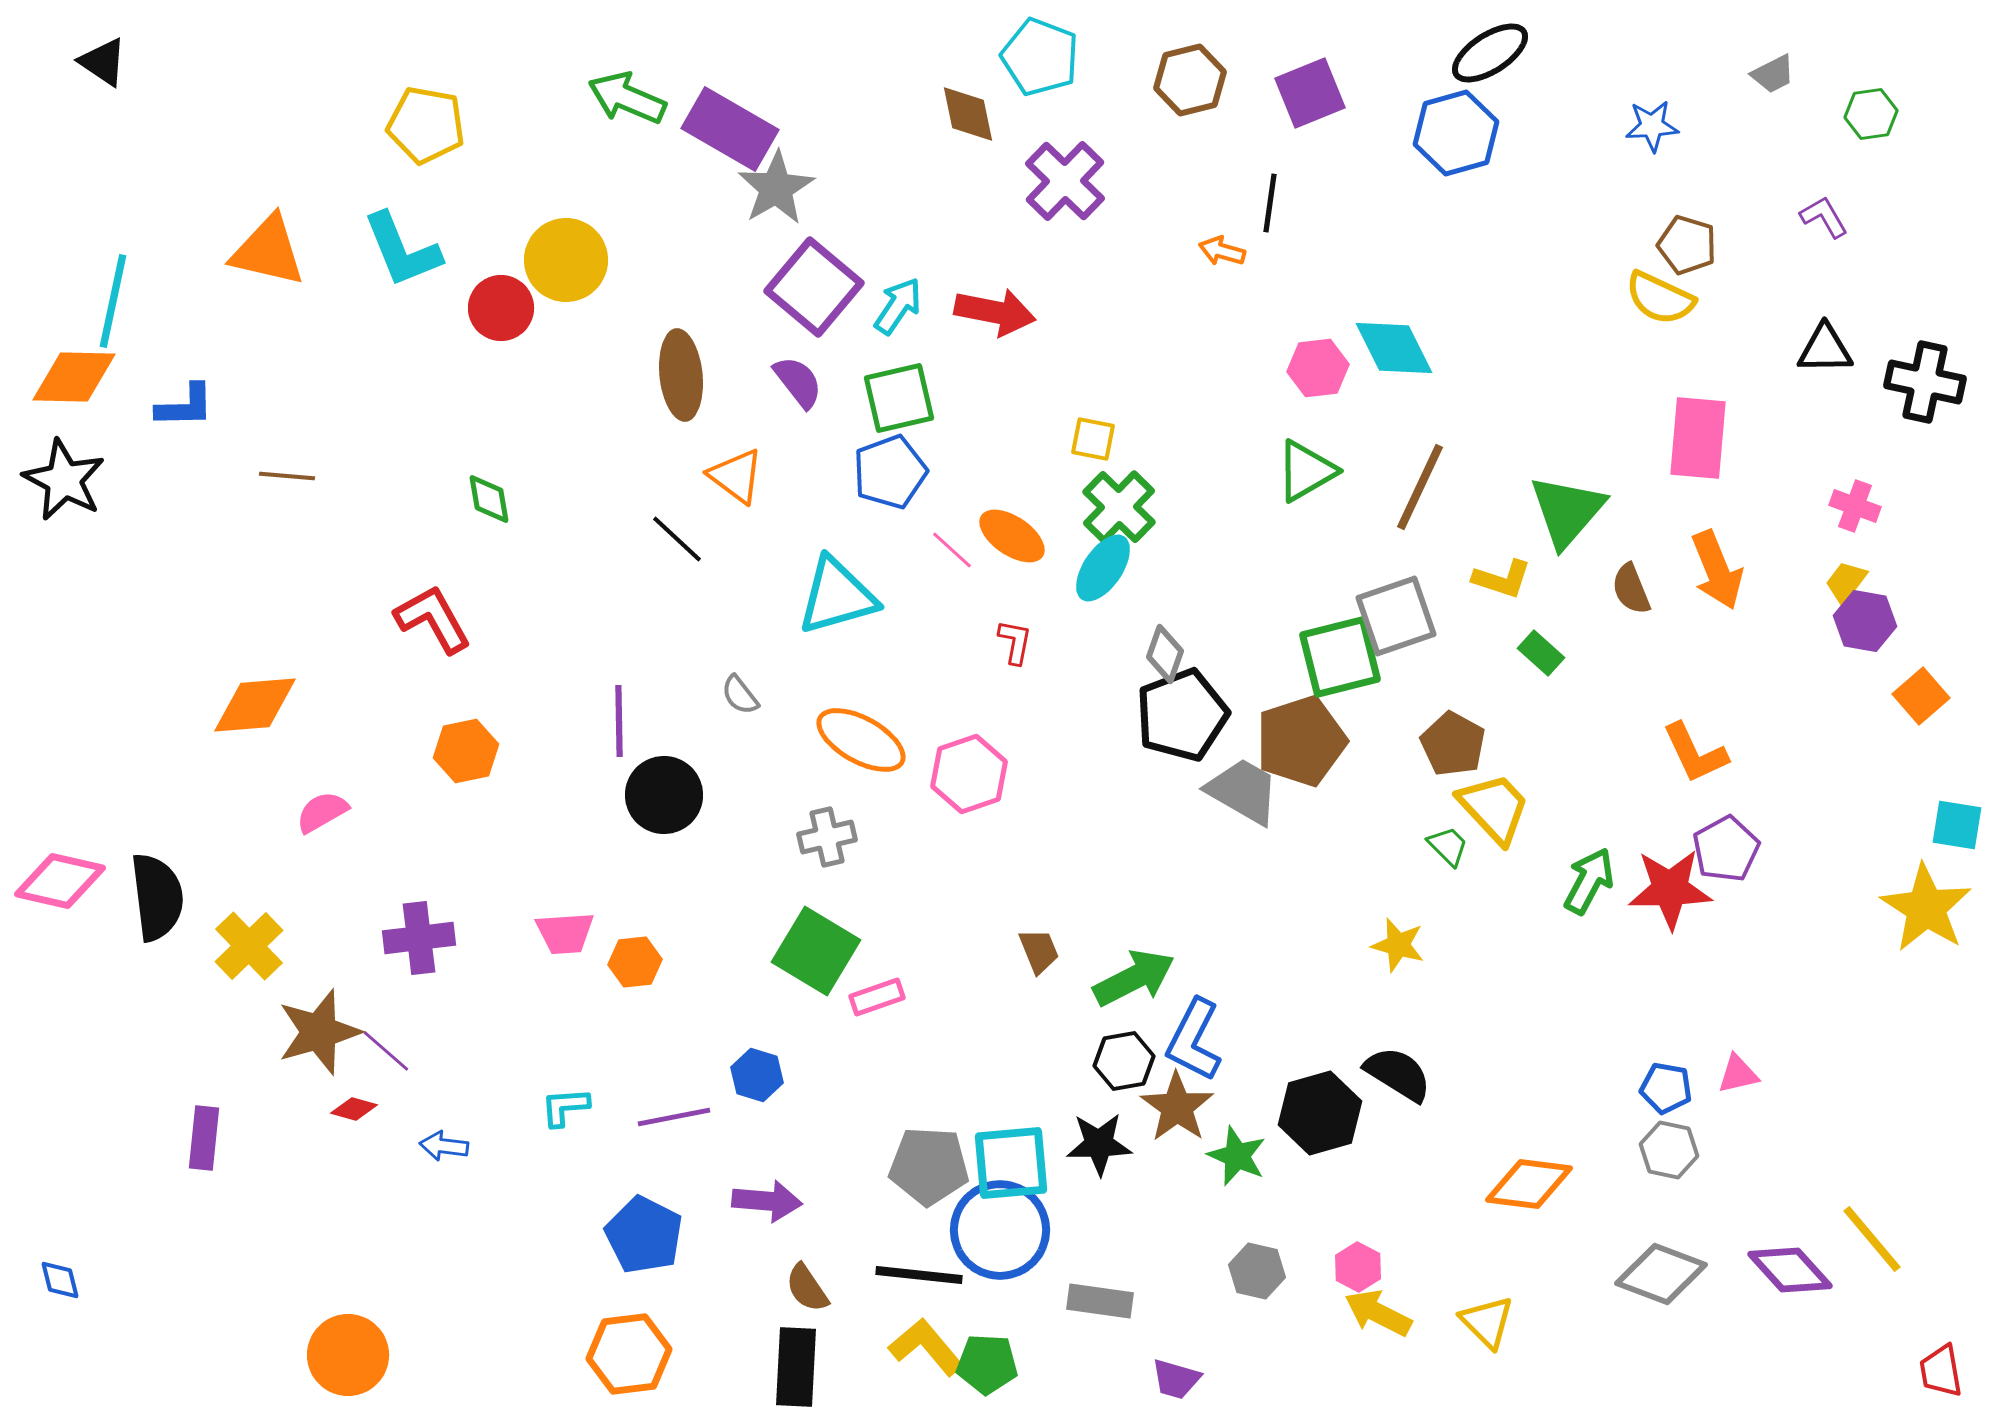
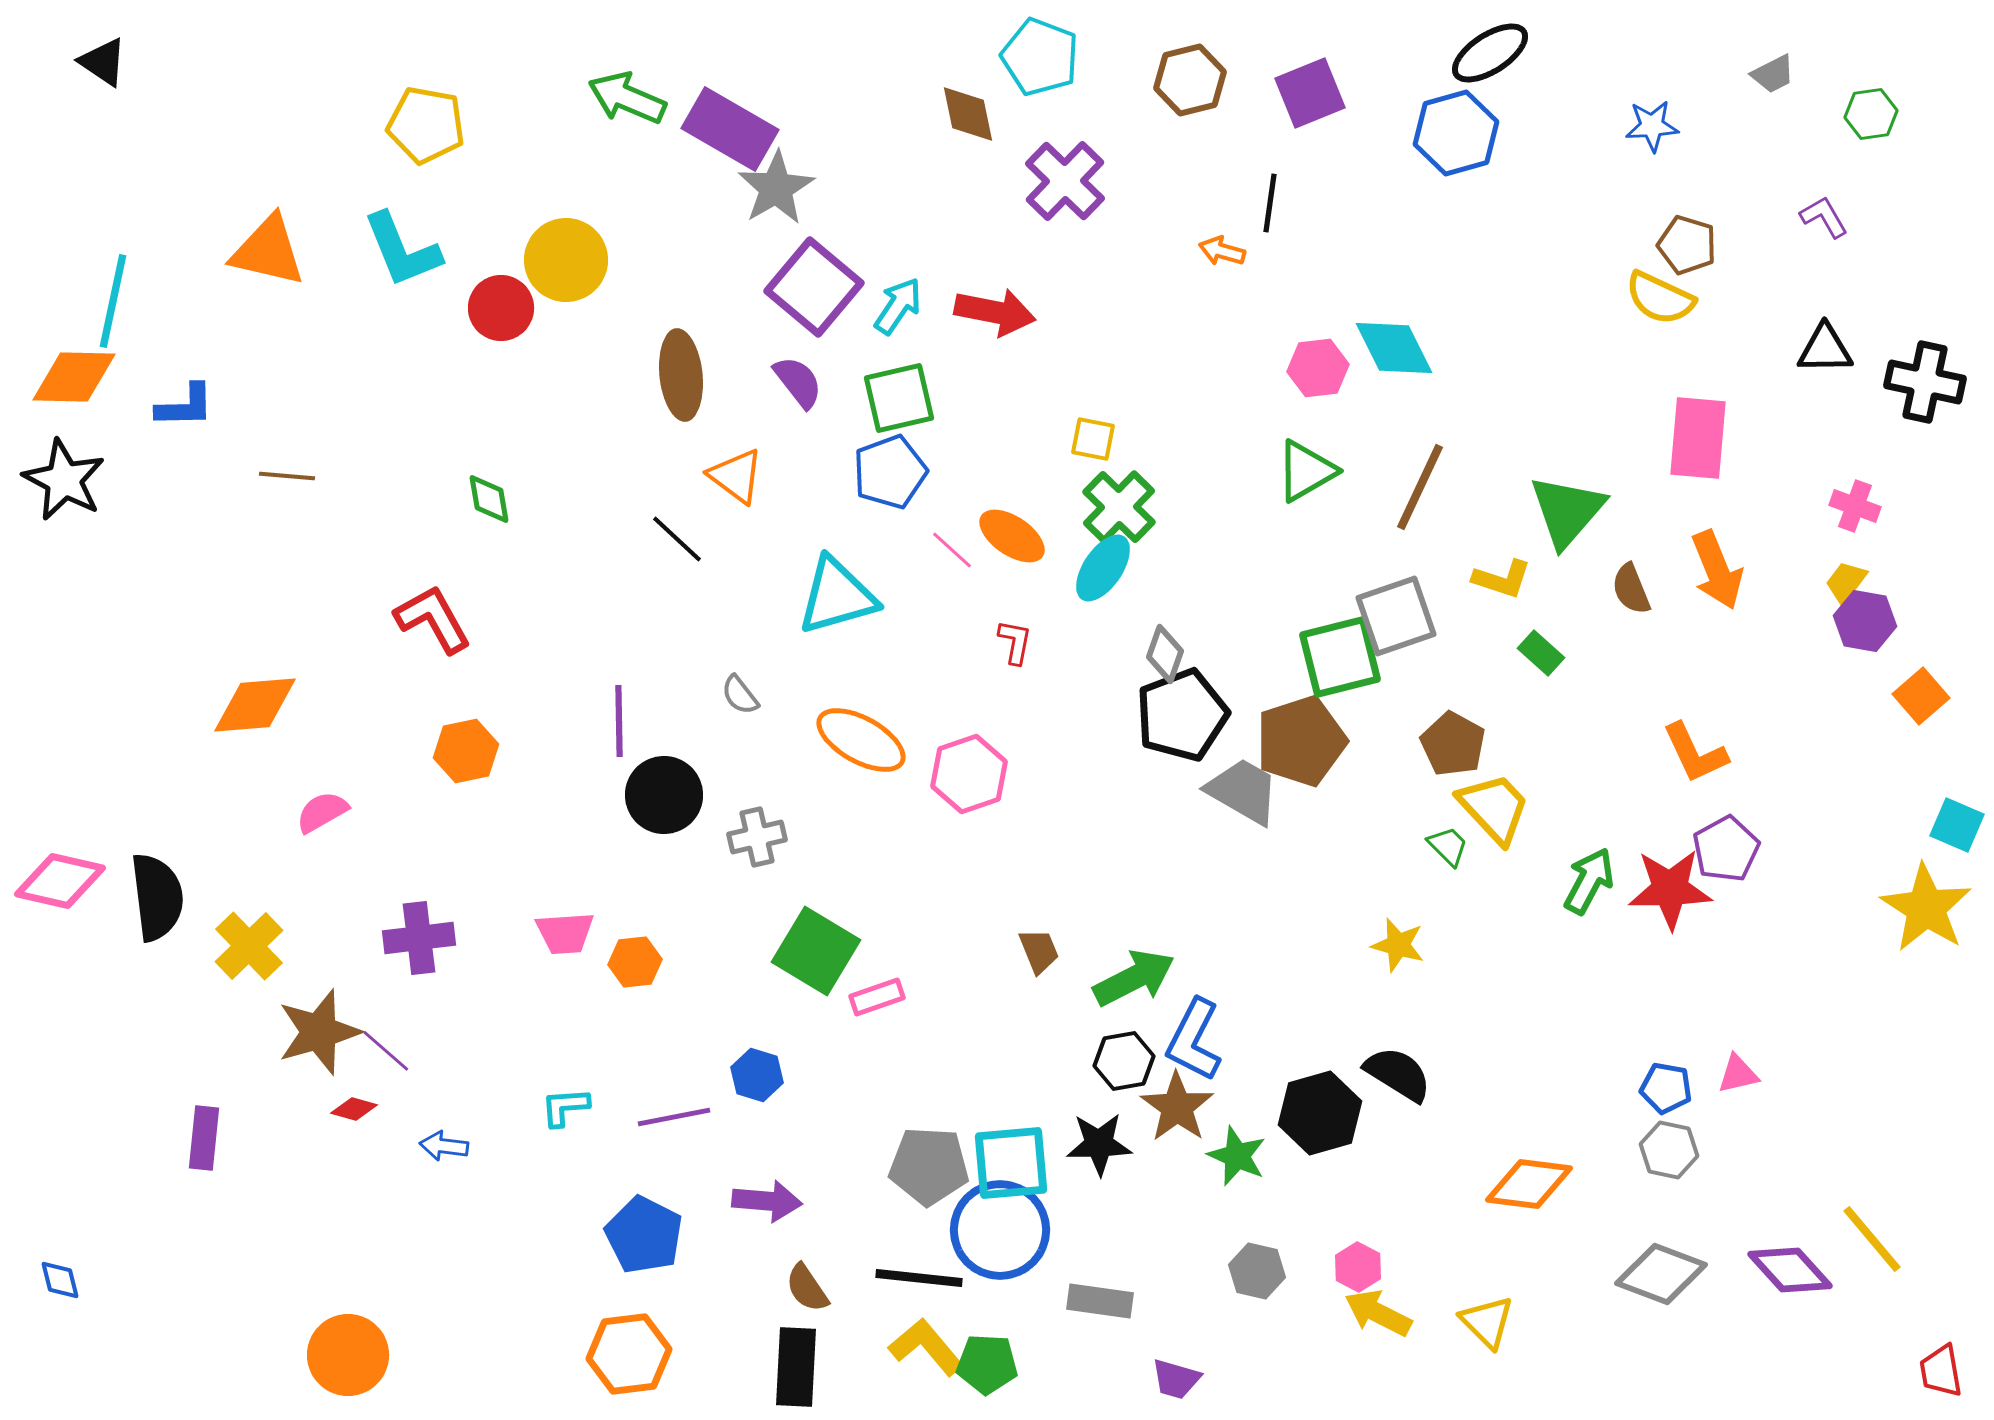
cyan square at (1957, 825): rotated 14 degrees clockwise
gray cross at (827, 837): moved 70 px left
black line at (919, 1275): moved 3 px down
